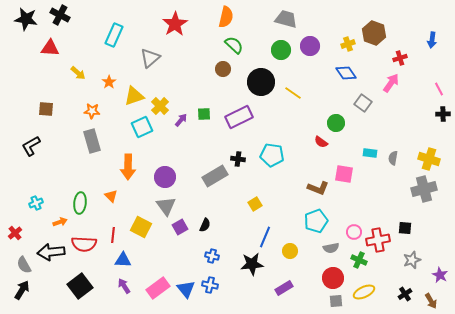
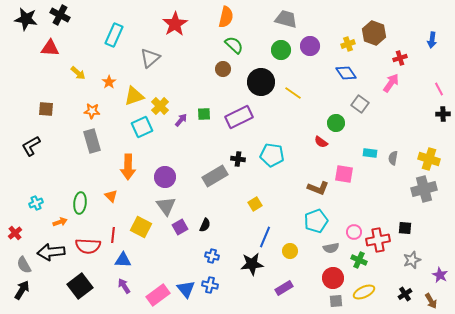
gray square at (363, 103): moved 3 px left, 1 px down
red semicircle at (84, 244): moved 4 px right, 2 px down
pink rectangle at (158, 288): moved 7 px down
